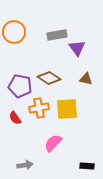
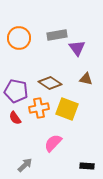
orange circle: moved 5 px right, 6 px down
brown diamond: moved 1 px right, 5 px down
purple pentagon: moved 4 px left, 5 px down
yellow square: rotated 25 degrees clockwise
gray arrow: rotated 35 degrees counterclockwise
